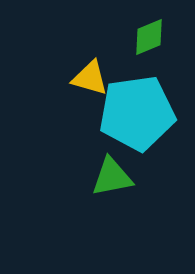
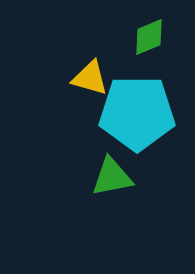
cyan pentagon: rotated 8 degrees clockwise
